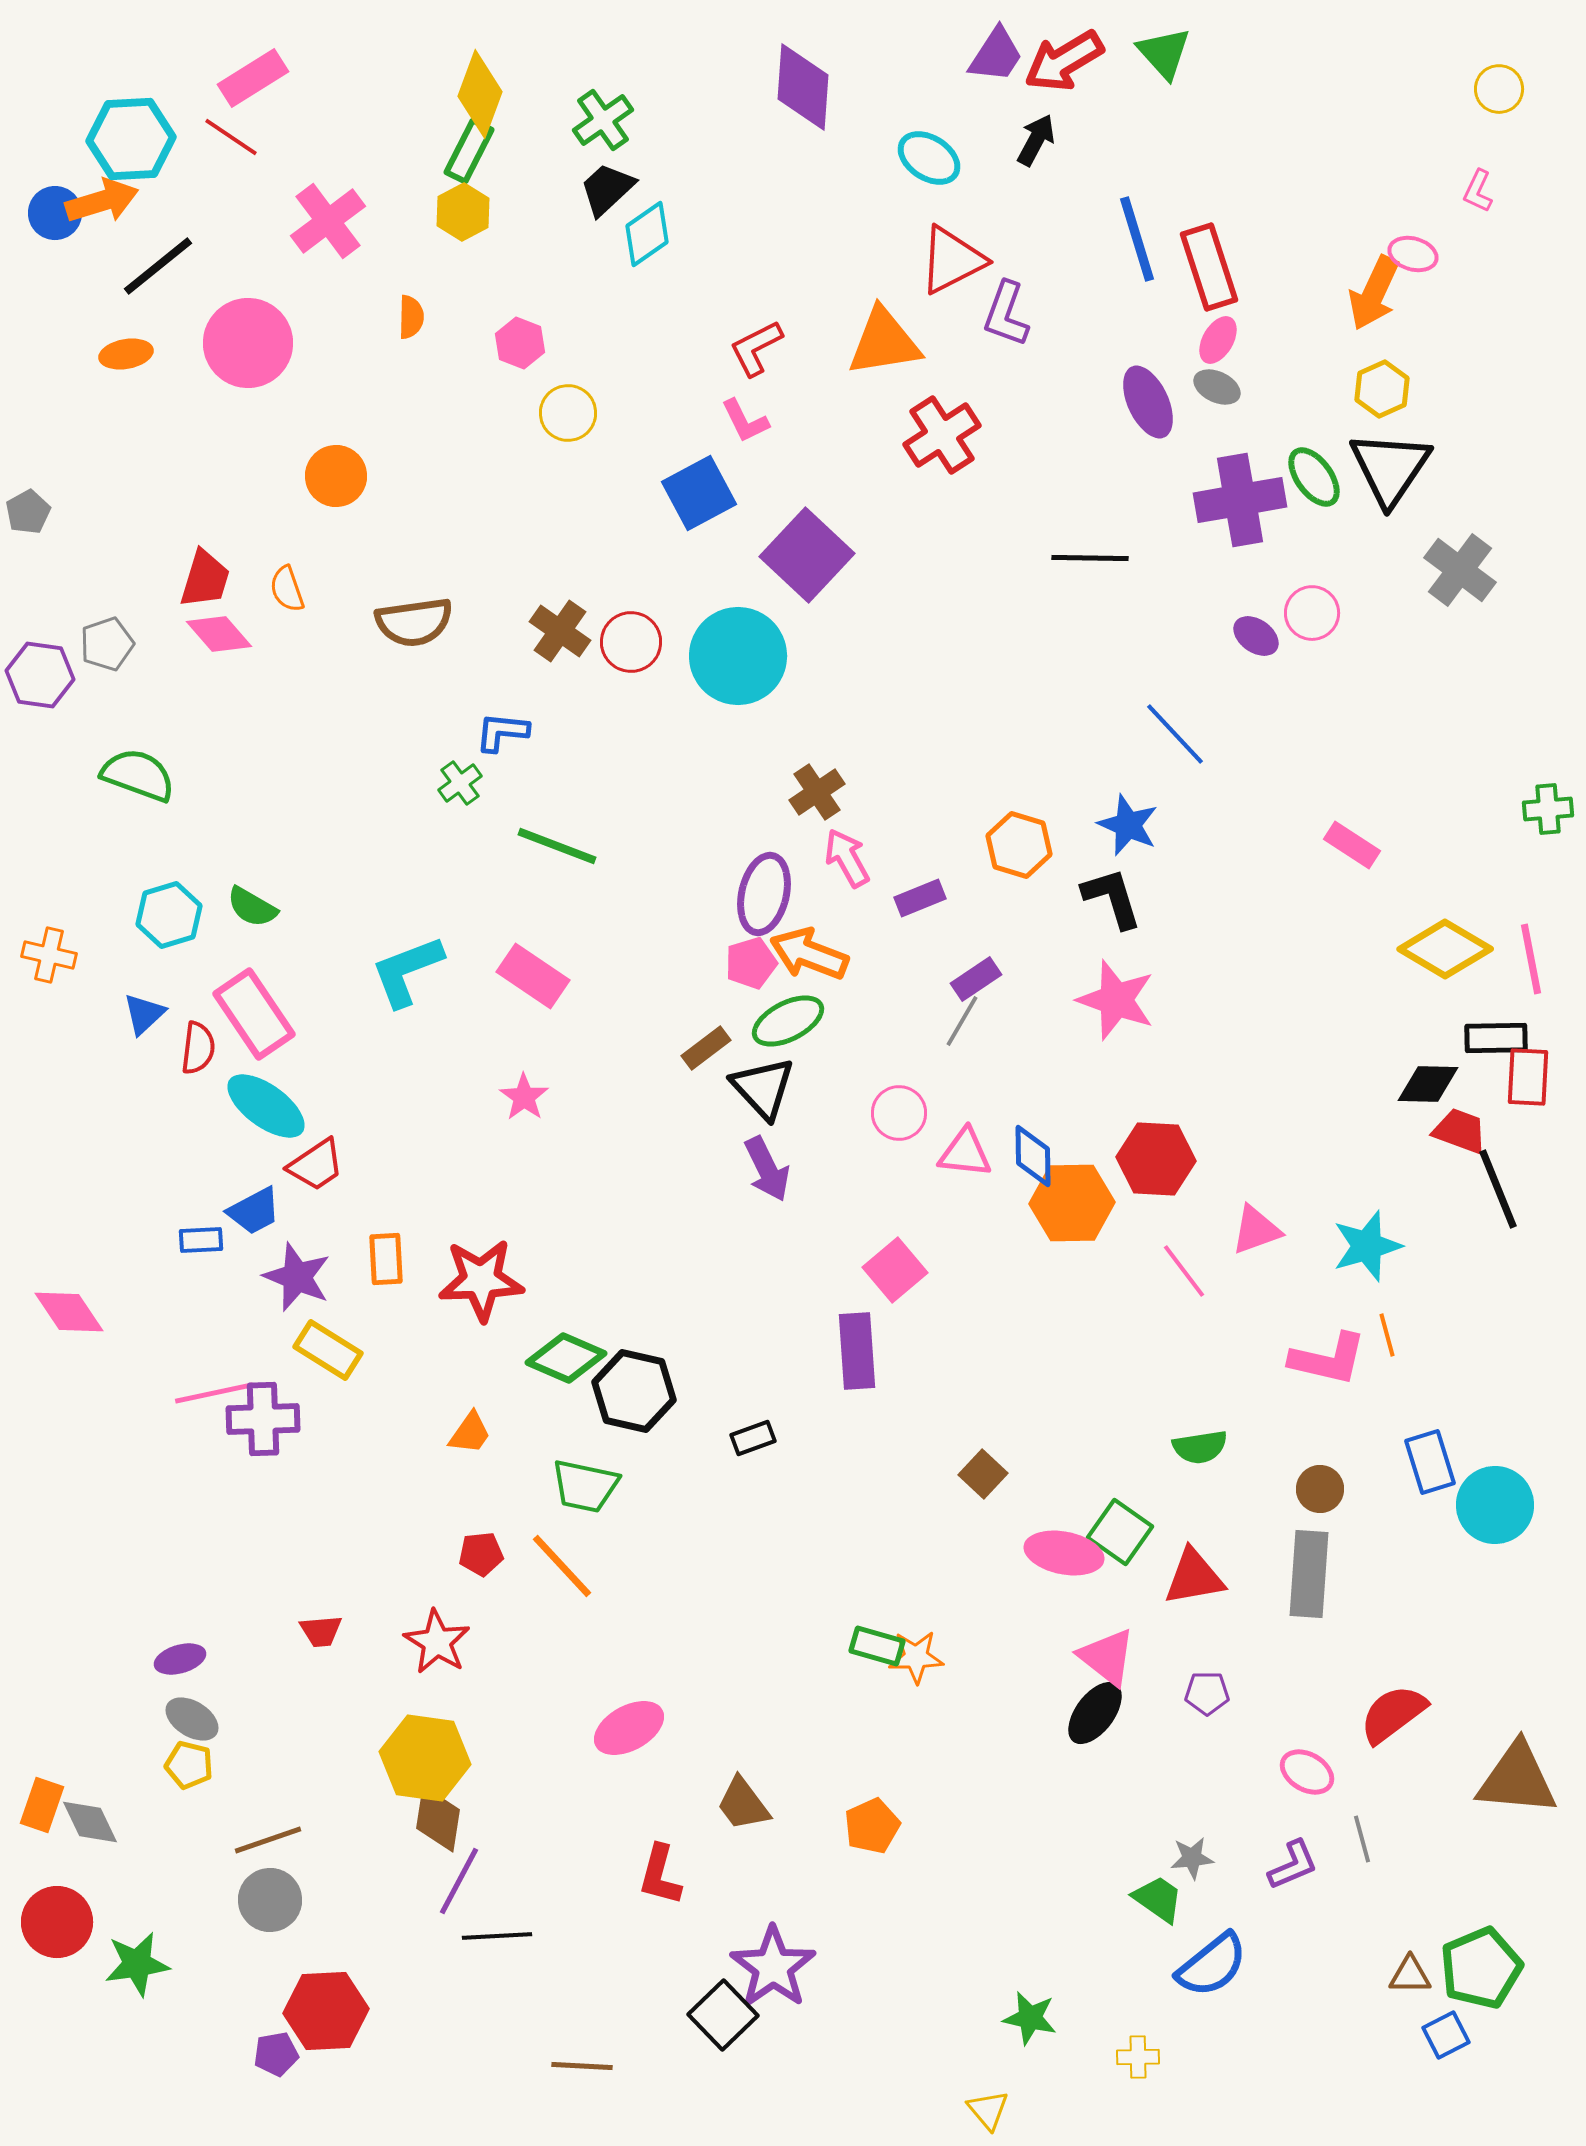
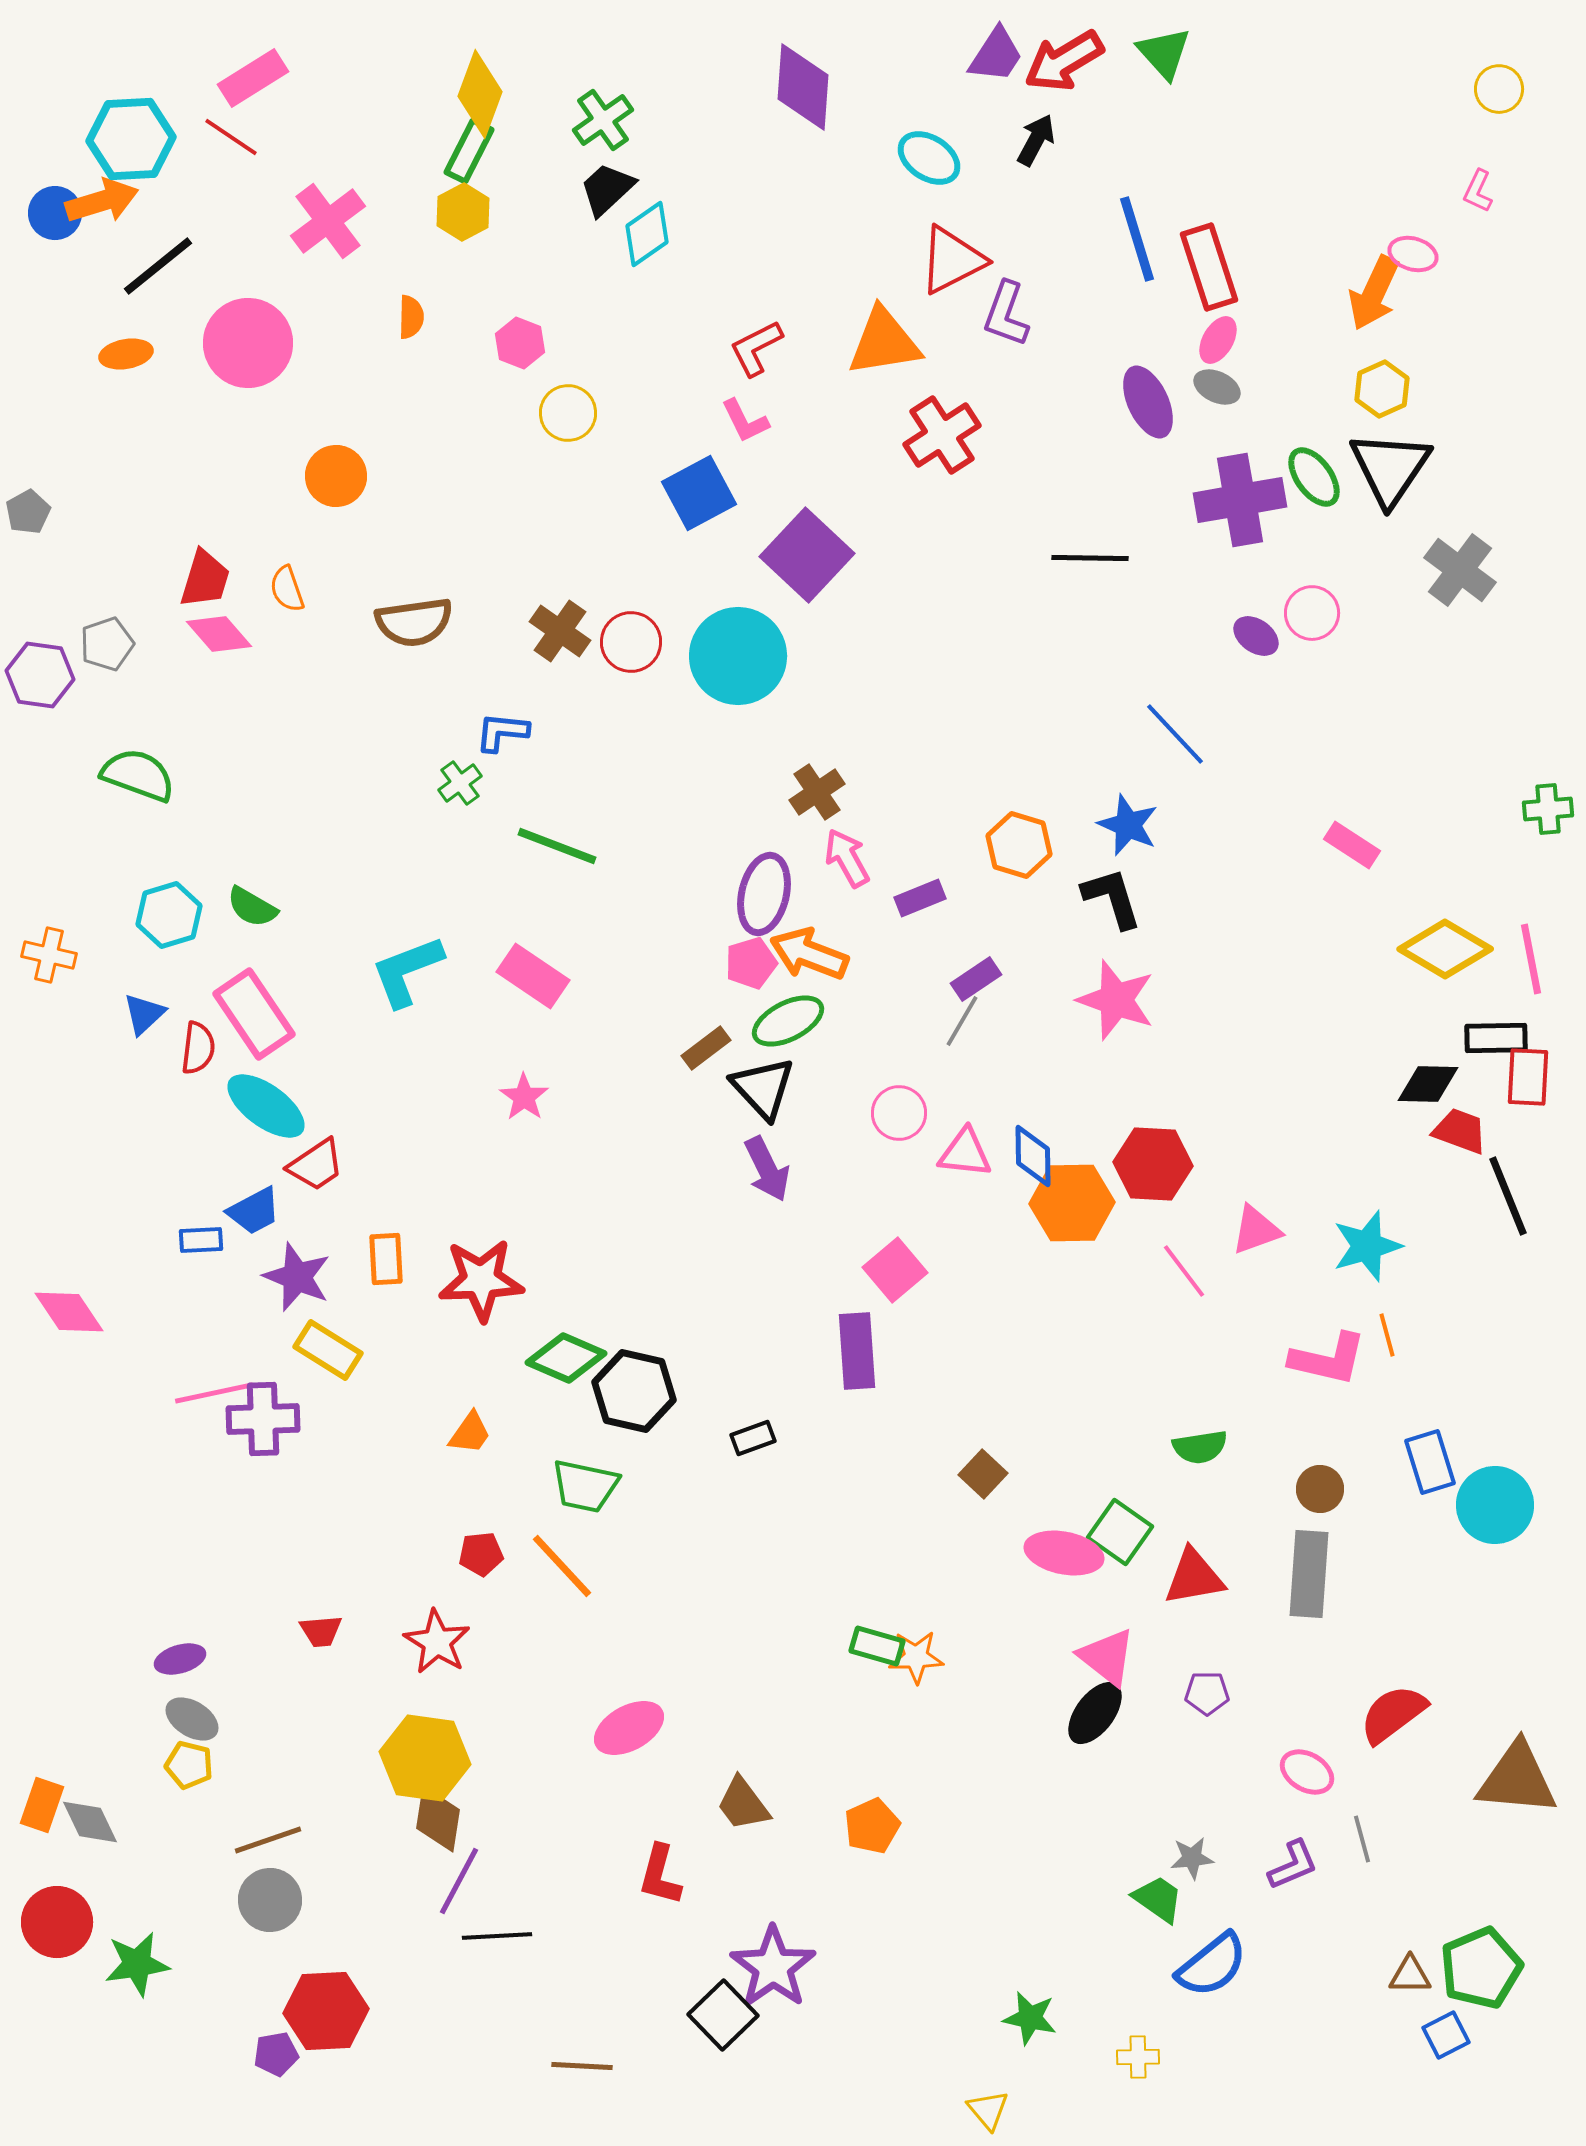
red hexagon at (1156, 1159): moved 3 px left, 5 px down
black line at (1498, 1189): moved 10 px right, 7 px down
